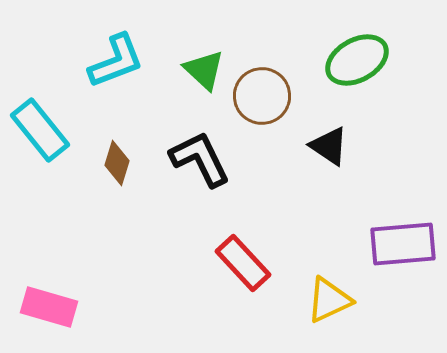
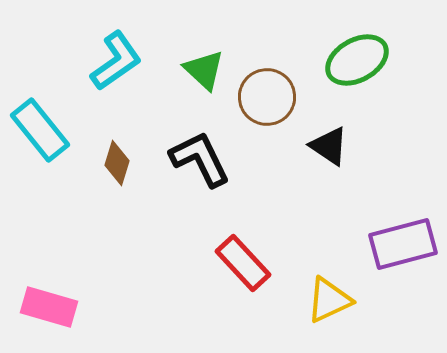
cyan L-shape: rotated 14 degrees counterclockwise
brown circle: moved 5 px right, 1 px down
purple rectangle: rotated 10 degrees counterclockwise
